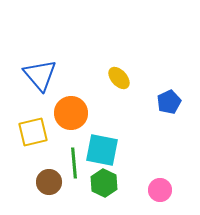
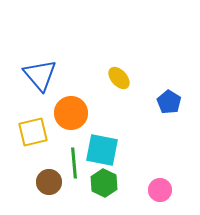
blue pentagon: rotated 15 degrees counterclockwise
